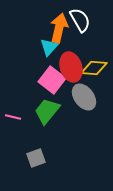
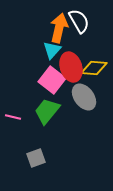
white semicircle: moved 1 px left, 1 px down
cyan triangle: moved 3 px right, 3 px down
